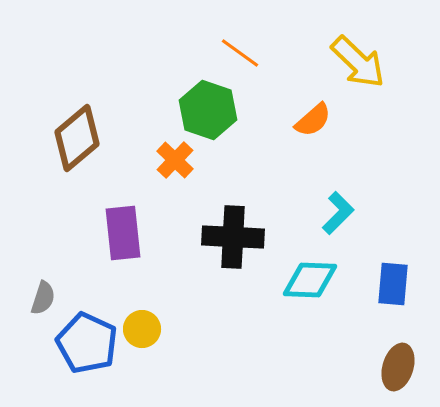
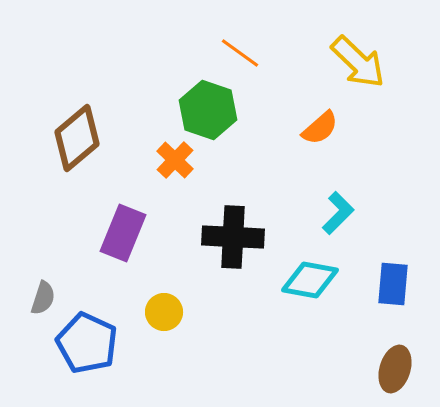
orange semicircle: moved 7 px right, 8 px down
purple rectangle: rotated 28 degrees clockwise
cyan diamond: rotated 8 degrees clockwise
yellow circle: moved 22 px right, 17 px up
brown ellipse: moved 3 px left, 2 px down
